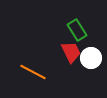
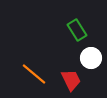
red trapezoid: moved 28 px down
orange line: moved 1 px right, 2 px down; rotated 12 degrees clockwise
